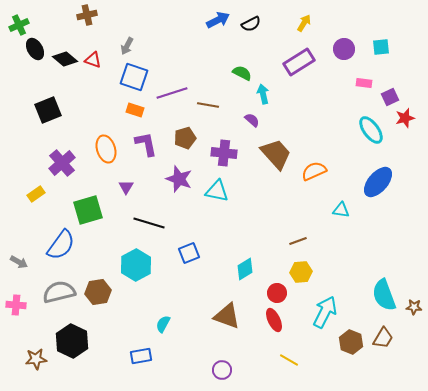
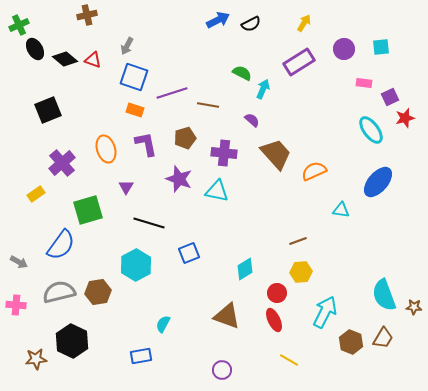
cyan arrow at (263, 94): moved 5 px up; rotated 36 degrees clockwise
